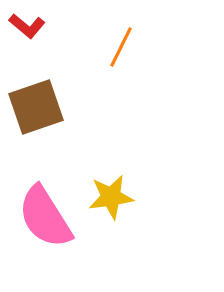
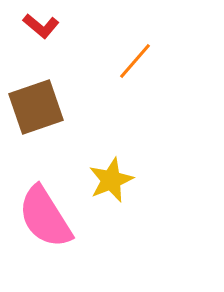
red L-shape: moved 14 px right
orange line: moved 14 px right, 14 px down; rotated 15 degrees clockwise
yellow star: moved 17 px up; rotated 15 degrees counterclockwise
